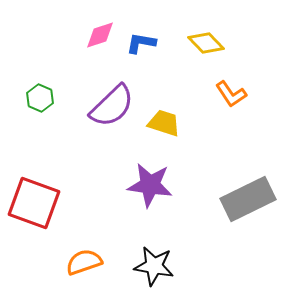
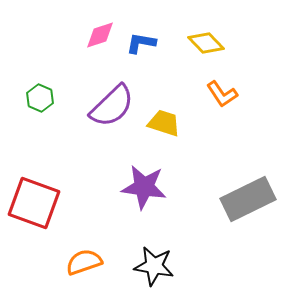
orange L-shape: moved 9 px left
purple star: moved 6 px left, 2 px down
